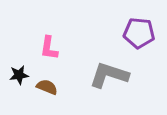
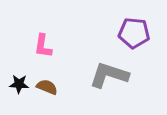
purple pentagon: moved 5 px left
pink L-shape: moved 6 px left, 2 px up
black star: moved 9 px down; rotated 12 degrees clockwise
